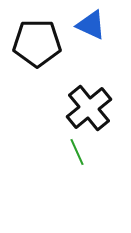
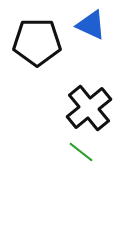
black pentagon: moved 1 px up
green line: moved 4 px right; rotated 28 degrees counterclockwise
